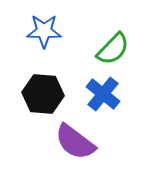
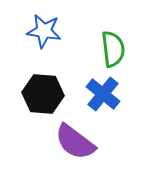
blue star: rotated 8 degrees clockwise
green semicircle: rotated 51 degrees counterclockwise
